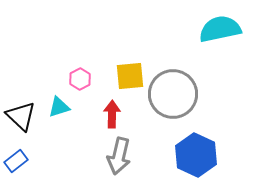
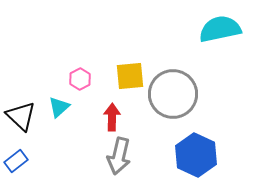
cyan triangle: rotated 25 degrees counterclockwise
red arrow: moved 3 px down
